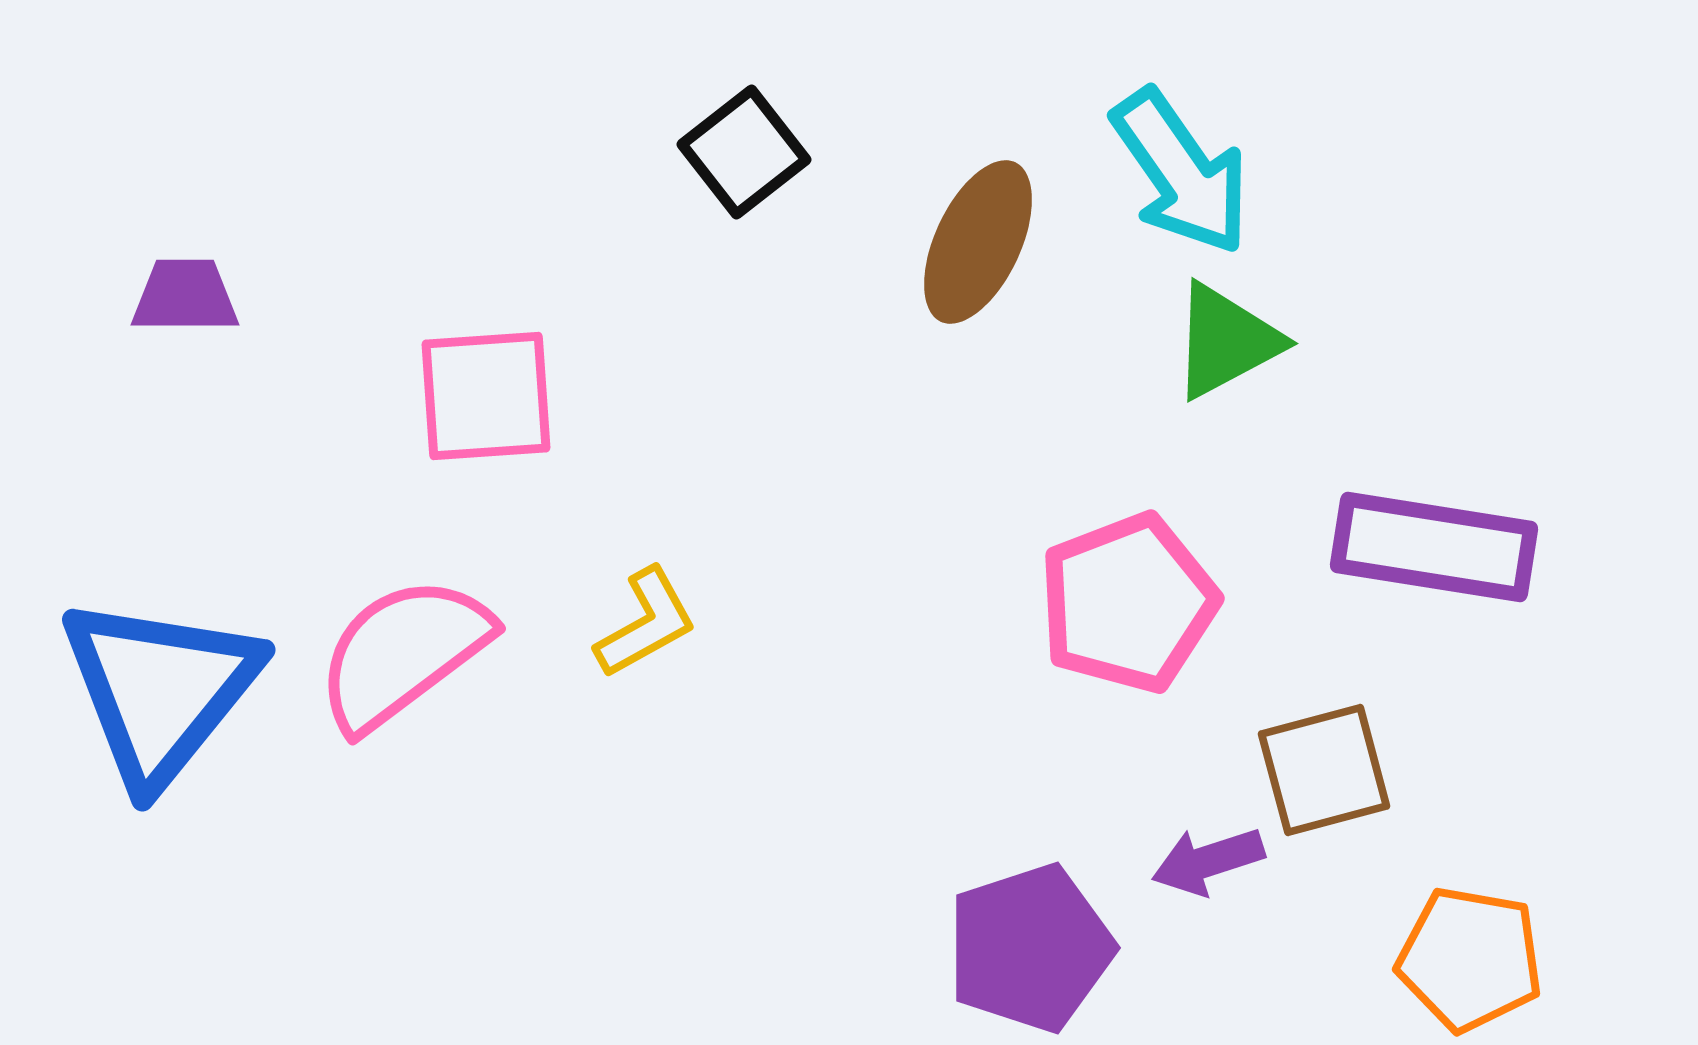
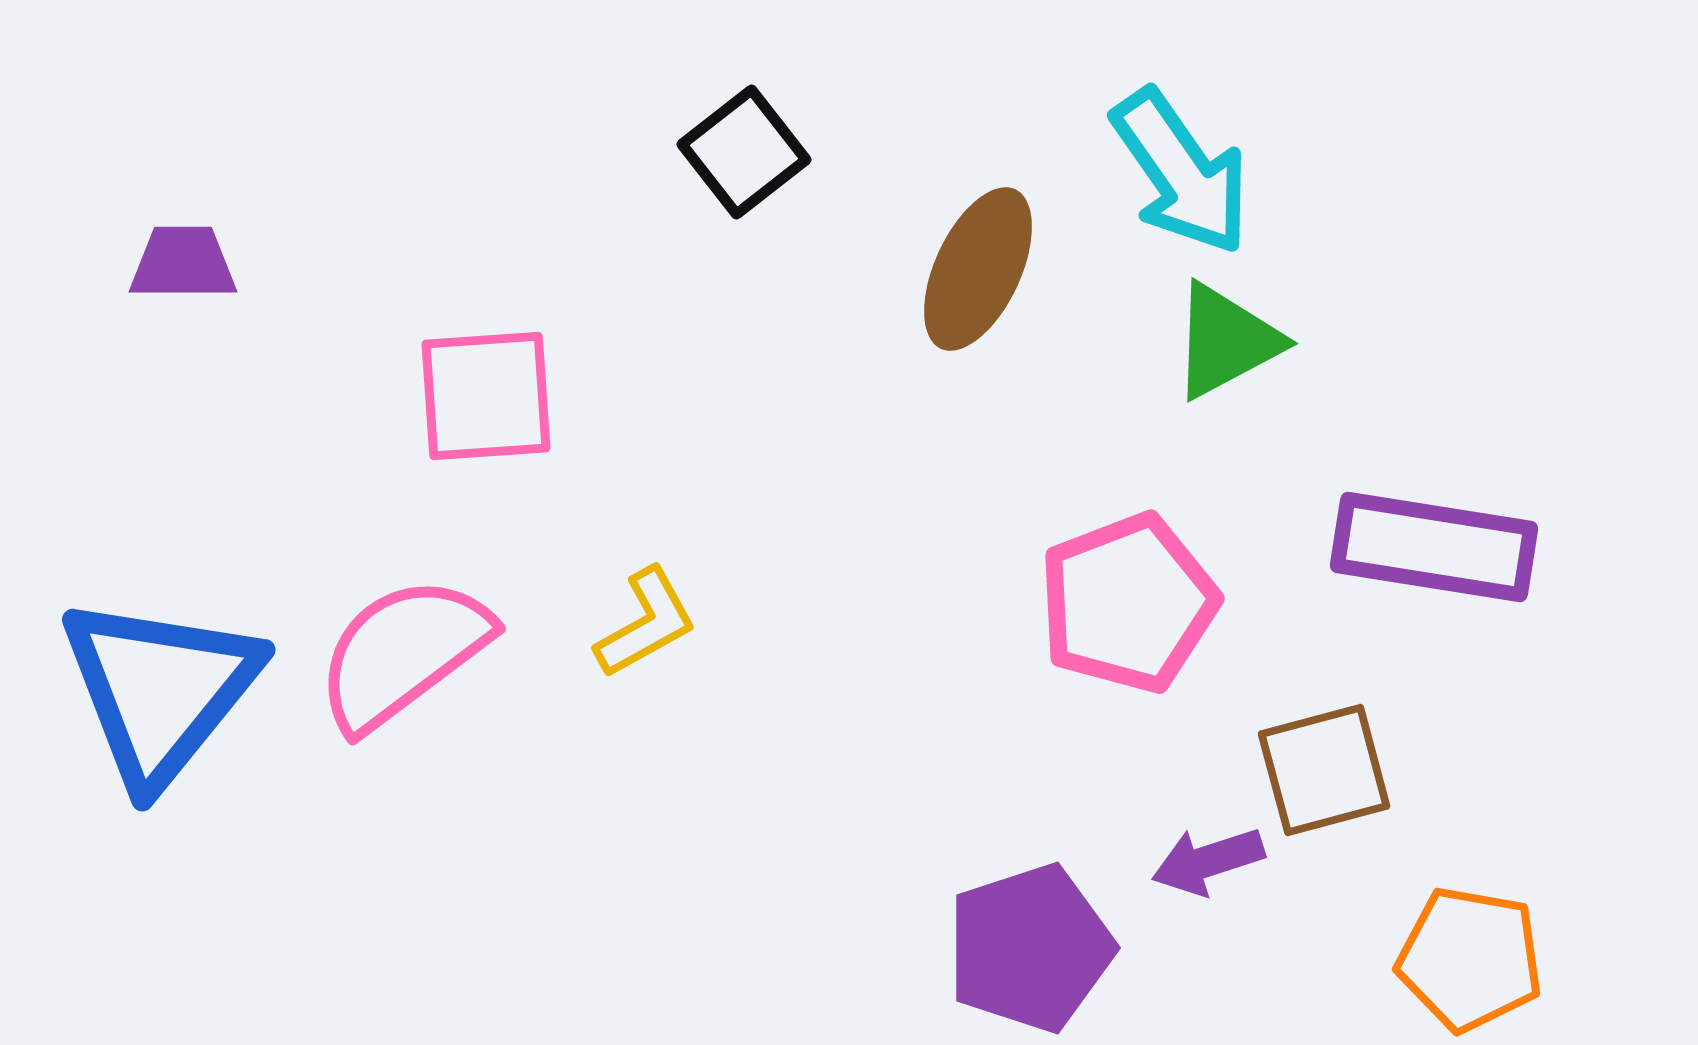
brown ellipse: moved 27 px down
purple trapezoid: moved 2 px left, 33 px up
